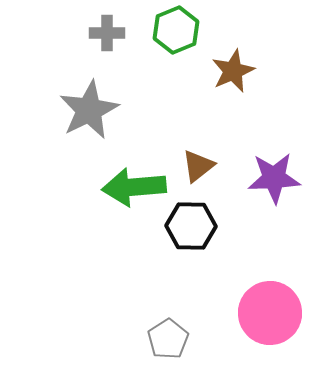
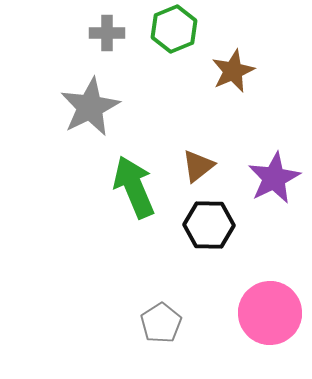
green hexagon: moved 2 px left, 1 px up
gray star: moved 1 px right, 3 px up
purple star: rotated 24 degrees counterclockwise
green arrow: rotated 72 degrees clockwise
black hexagon: moved 18 px right, 1 px up
gray pentagon: moved 7 px left, 16 px up
